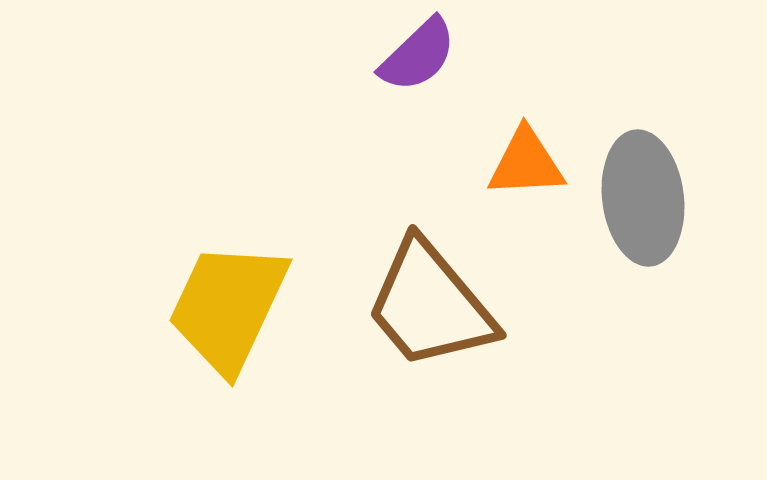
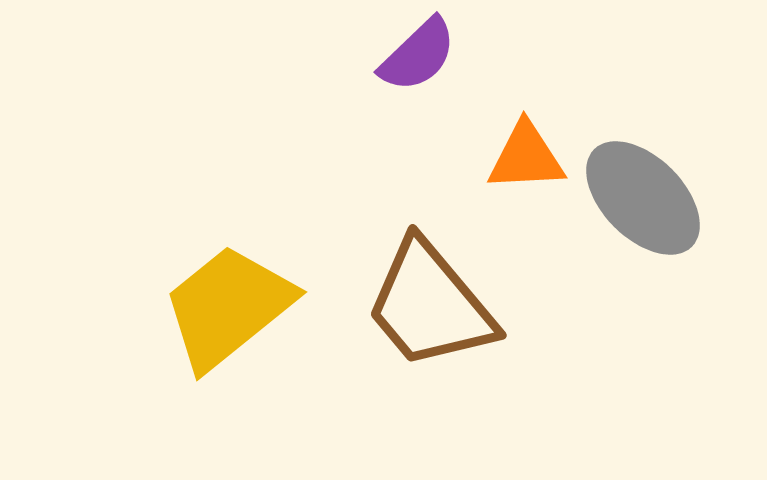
orange triangle: moved 6 px up
gray ellipse: rotated 38 degrees counterclockwise
yellow trapezoid: rotated 26 degrees clockwise
